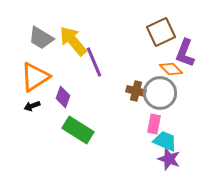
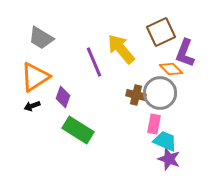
yellow arrow: moved 48 px right, 8 px down
brown cross: moved 4 px down
